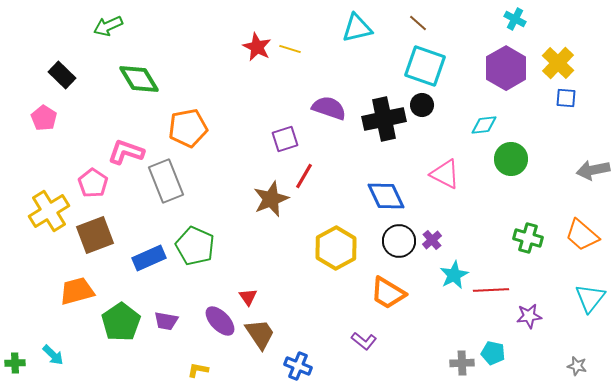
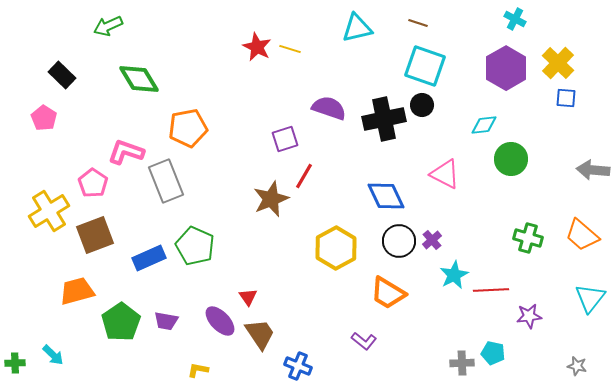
brown line at (418, 23): rotated 24 degrees counterclockwise
gray arrow at (593, 170): rotated 16 degrees clockwise
